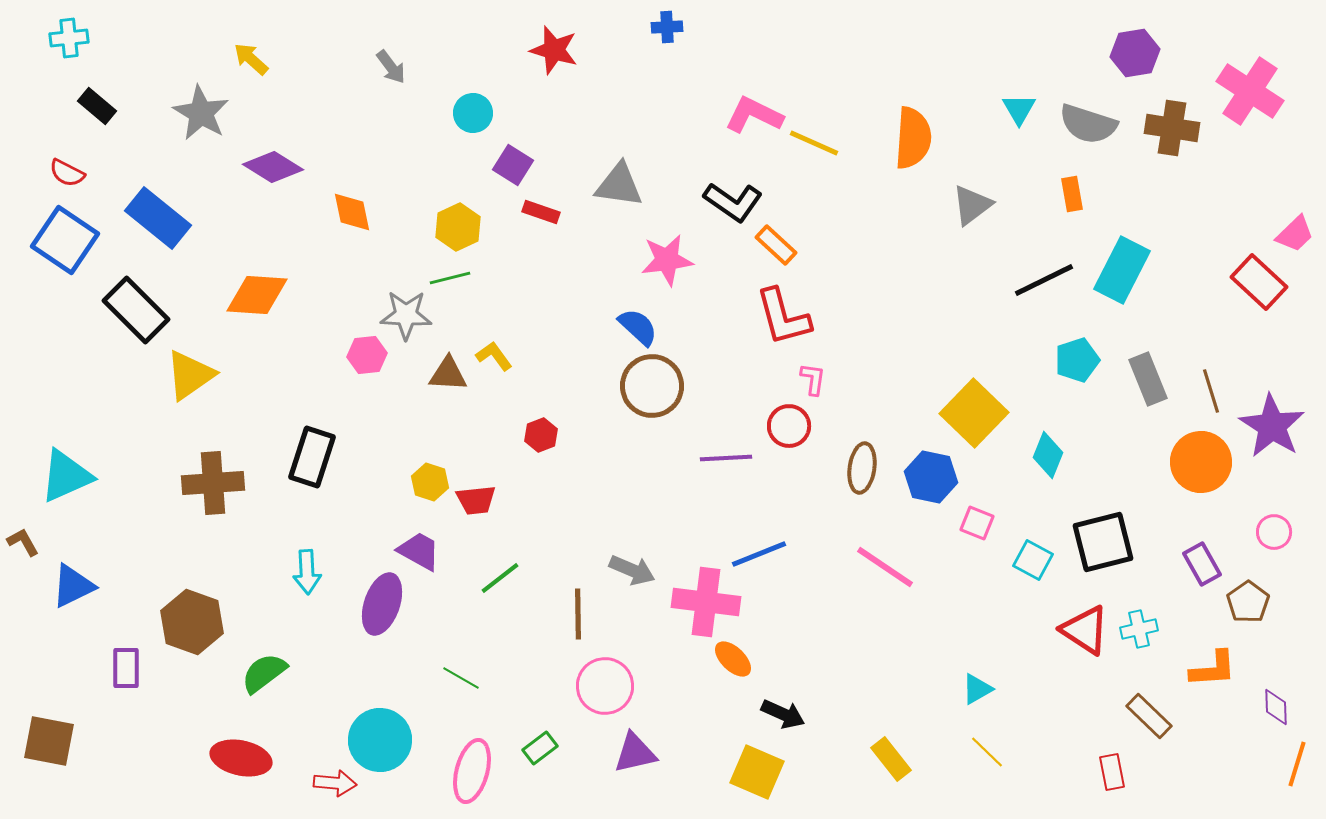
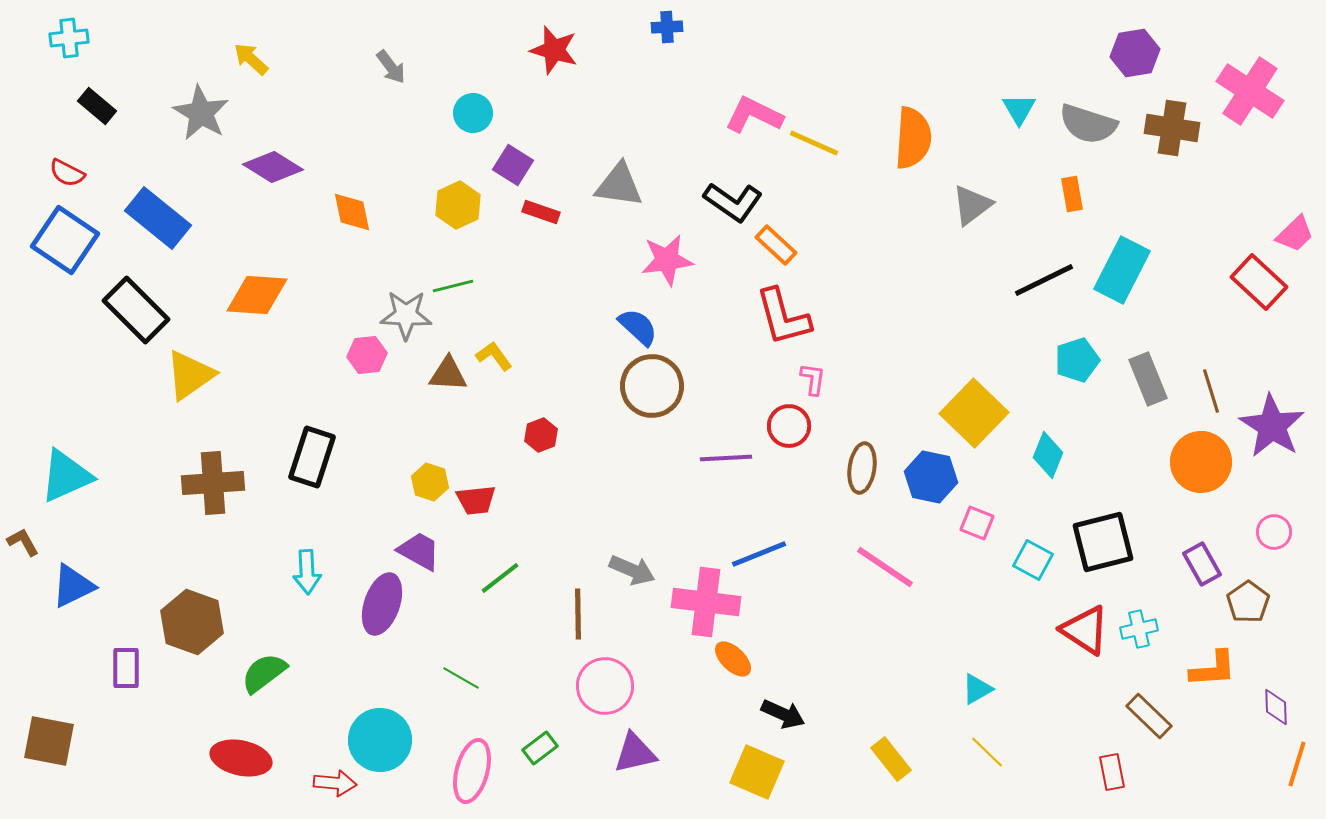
yellow hexagon at (458, 227): moved 22 px up
green line at (450, 278): moved 3 px right, 8 px down
